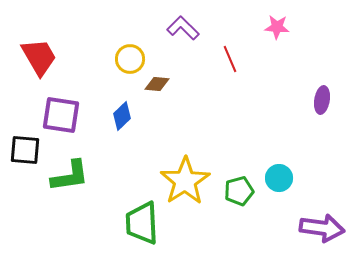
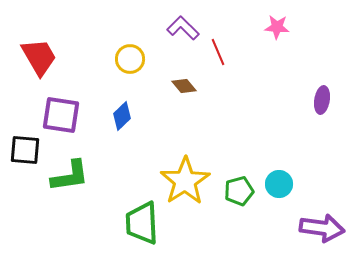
red line: moved 12 px left, 7 px up
brown diamond: moved 27 px right, 2 px down; rotated 45 degrees clockwise
cyan circle: moved 6 px down
